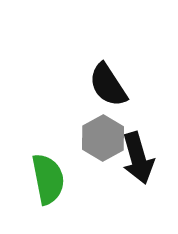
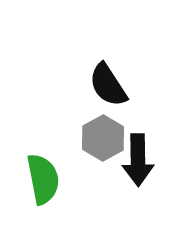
black arrow: moved 2 px down; rotated 15 degrees clockwise
green semicircle: moved 5 px left
